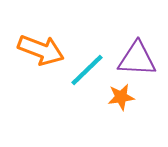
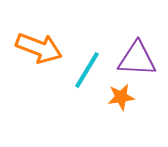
orange arrow: moved 2 px left, 2 px up
cyan line: rotated 15 degrees counterclockwise
